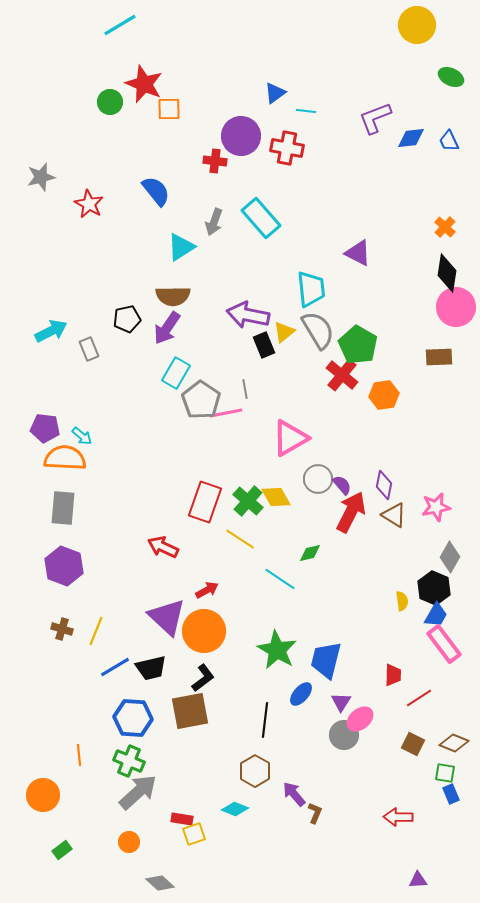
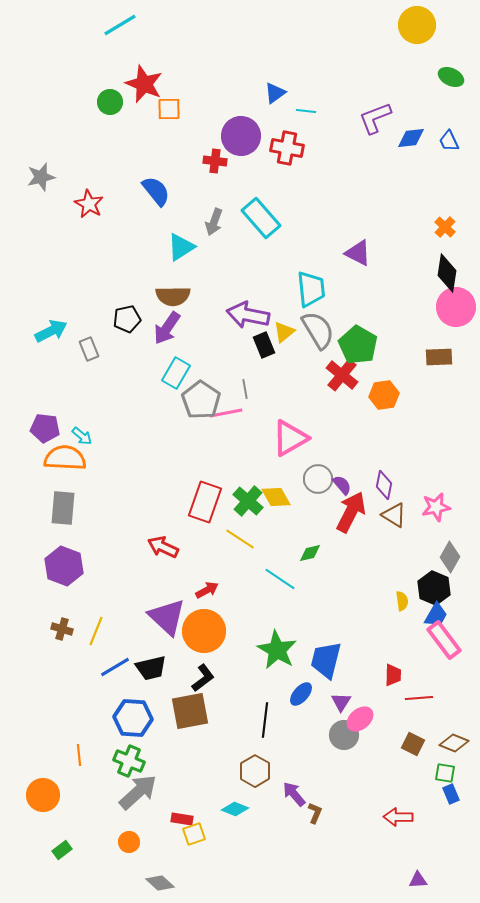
pink rectangle at (444, 644): moved 4 px up
red line at (419, 698): rotated 28 degrees clockwise
